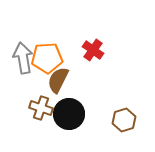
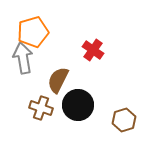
orange pentagon: moved 14 px left, 26 px up; rotated 12 degrees counterclockwise
black circle: moved 9 px right, 9 px up
